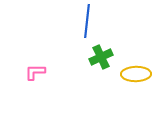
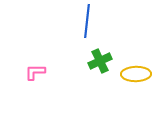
green cross: moved 1 px left, 4 px down
